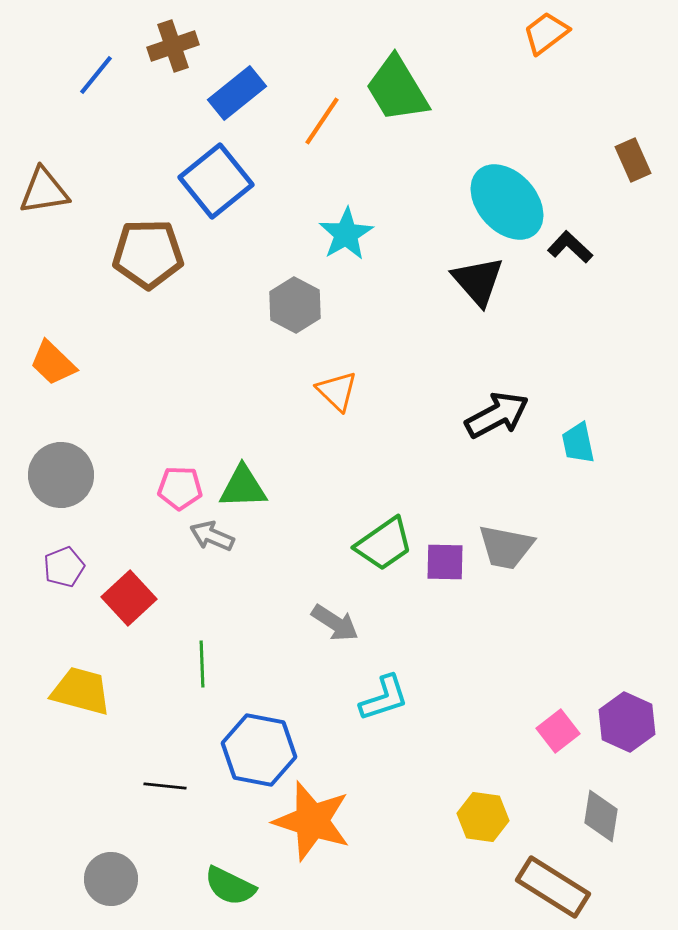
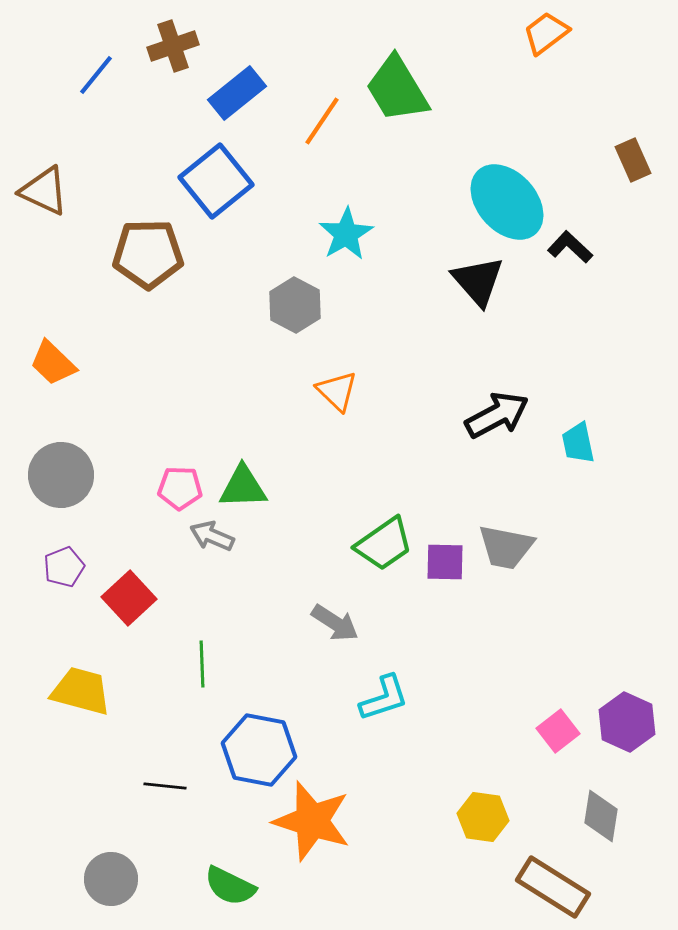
brown triangle at (44, 191): rotated 34 degrees clockwise
